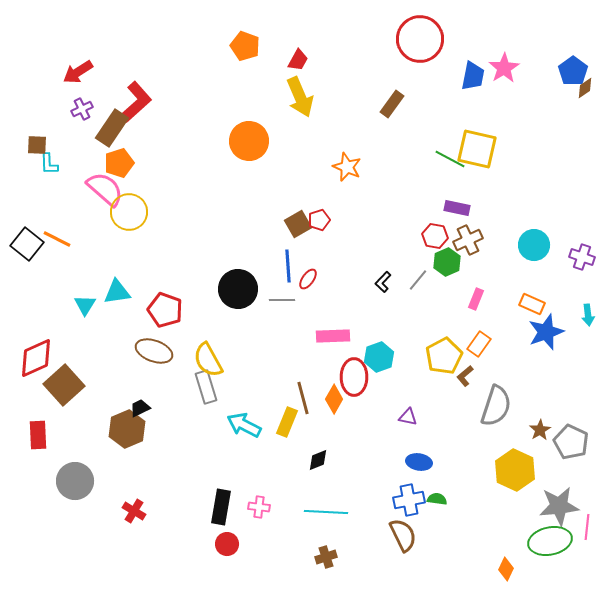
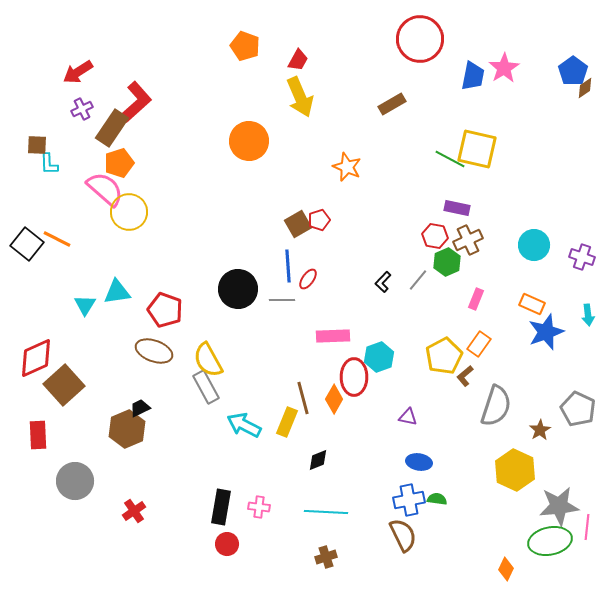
brown rectangle at (392, 104): rotated 24 degrees clockwise
gray rectangle at (206, 387): rotated 12 degrees counterclockwise
gray pentagon at (571, 442): moved 7 px right, 33 px up
red cross at (134, 511): rotated 25 degrees clockwise
